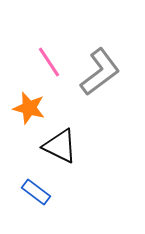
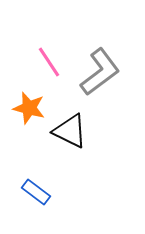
black triangle: moved 10 px right, 15 px up
